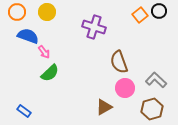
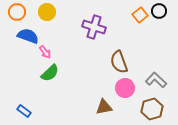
pink arrow: moved 1 px right
brown triangle: rotated 18 degrees clockwise
